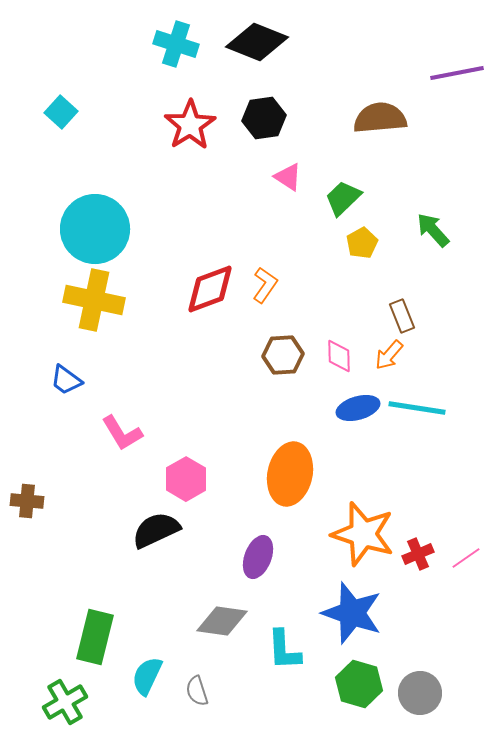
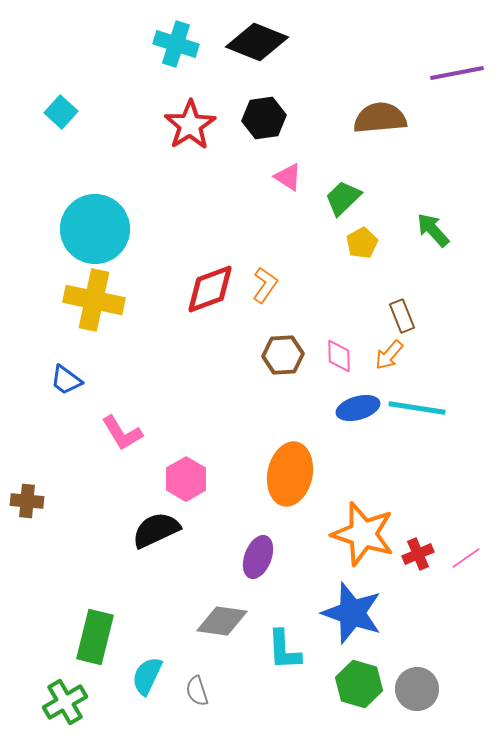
gray circle: moved 3 px left, 4 px up
